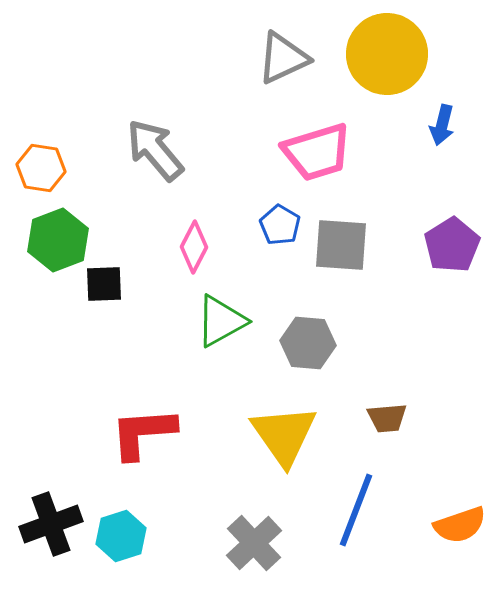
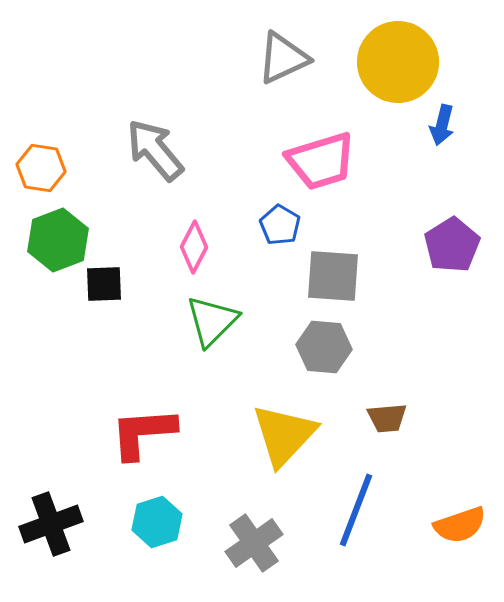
yellow circle: moved 11 px right, 8 px down
pink trapezoid: moved 4 px right, 9 px down
gray square: moved 8 px left, 31 px down
green triangle: moved 9 px left; rotated 16 degrees counterclockwise
gray hexagon: moved 16 px right, 4 px down
yellow triangle: rotated 18 degrees clockwise
cyan hexagon: moved 36 px right, 14 px up
gray cross: rotated 8 degrees clockwise
